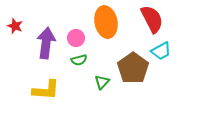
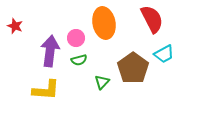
orange ellipse: moved 2 px left, 1 px down
purple arrow: moved 4 px right, 8 px down
cyan trapezoid: moved 3 px right, 3 px down
